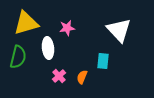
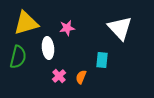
white triangle: moved 1 px right, 2 px up
cyan rectangle: moved 1 px left, 1 px up
orange semicircle: moved 1 px left
